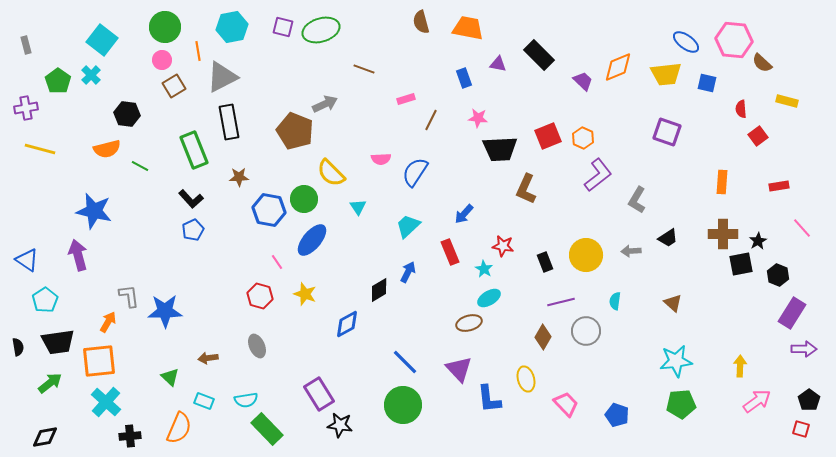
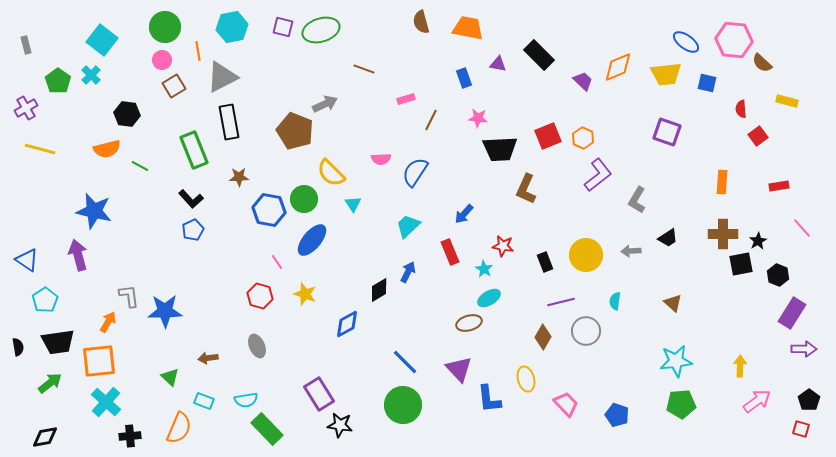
purple cross at (26, 108): rotated 20 degrees counterclockwise
cyan triangle at (358, 207): moved 5 px left, 3 px up
